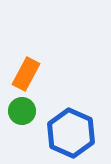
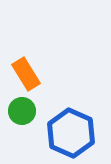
orange rectangle: rotated 60 degrees counterclockwise
